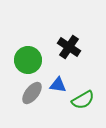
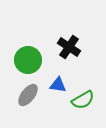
gray ellipse: moved 4 px left, 2 px down
